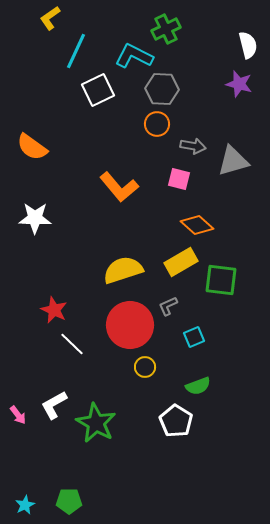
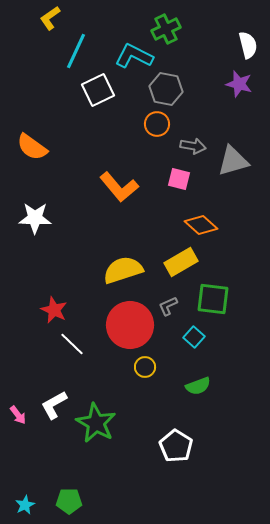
gray hexagon: moved 4 px right; rotated 8 degrees clockwise
orange diamond: moved 4 px right
green square: moved 8 px left, 19 px down
cyan square: rotated 25 degrees counterclockwise
white pentagon: moved 25 px down
